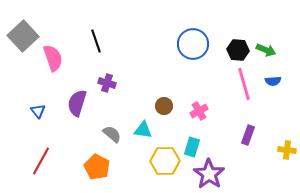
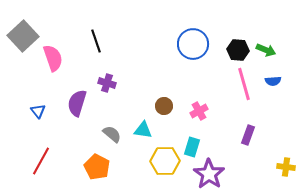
yellow cross: moved 1 px left, 17 px down
